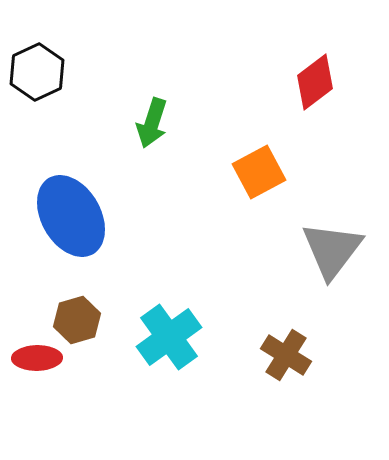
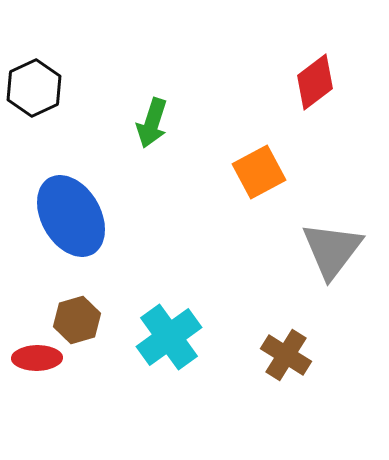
black hexagon: moved 3 px left, 16 px down
